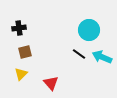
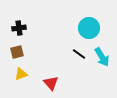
cyan circle: moved 2 px up
brown square: moved 8 px left
cyan arrow: rotated 144 degrees counterclockwise
yellow triangle: rotated 24 degrees clockwise
